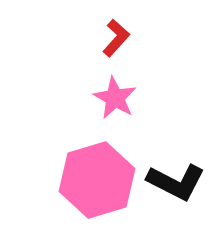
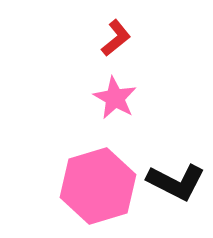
red L-shape: rotated 9 degrees clockwise
pink hexagon: moved 1 px right, 6 px down
